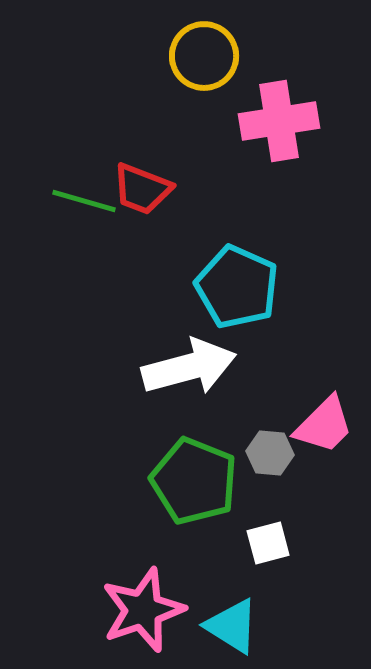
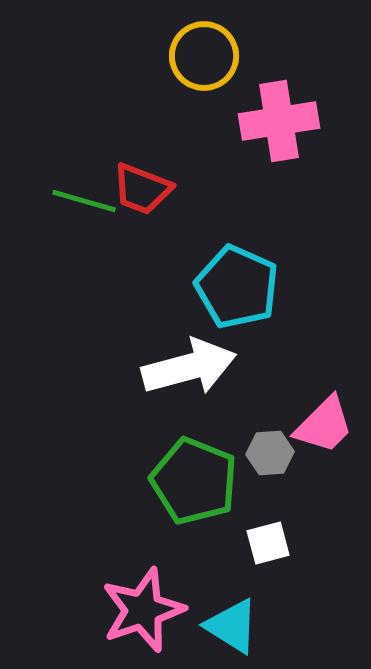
gray hexagon: rotated 9 degrees counterclockwise
